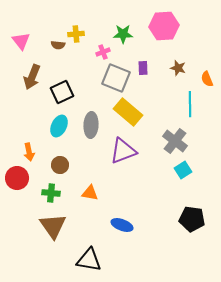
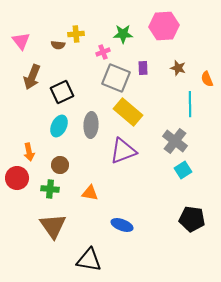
green cross: moved 1 px left, 4 px up
